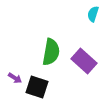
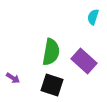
cyan semicircle: moved 3 px down
purple arrow: moved 2 px left
black square: moved 15 px right, 2 px up
